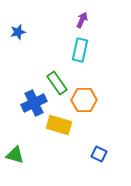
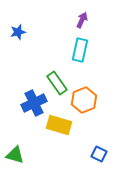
orange hexagon: rotated 20 degrees counterclockwise
